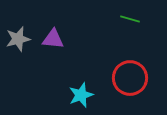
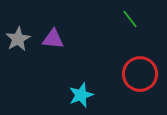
green line: rotated 36 degrees clockwise
gray star: rotated 15 degrees counterclockwise
red circle: moved 10 px right, 4 px up
